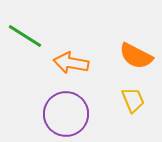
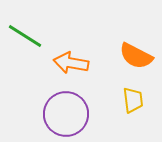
yellow trapezoid: rotated 16 degrees clockwise
